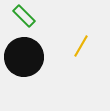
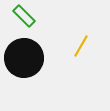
black circle: moved 1 px down
